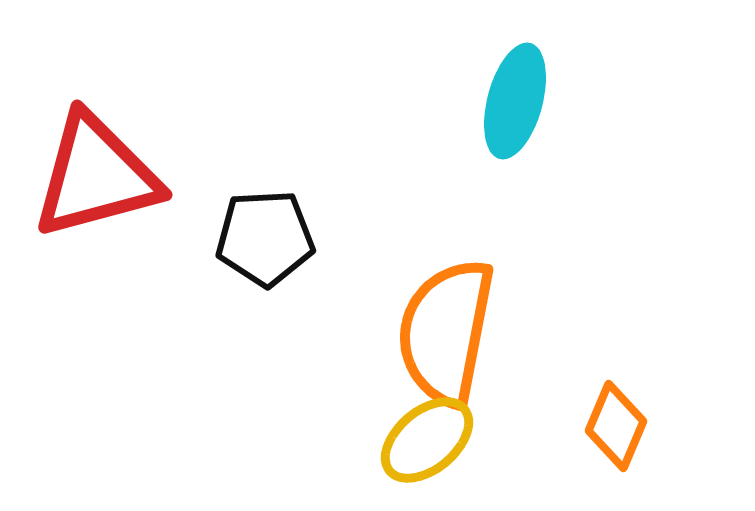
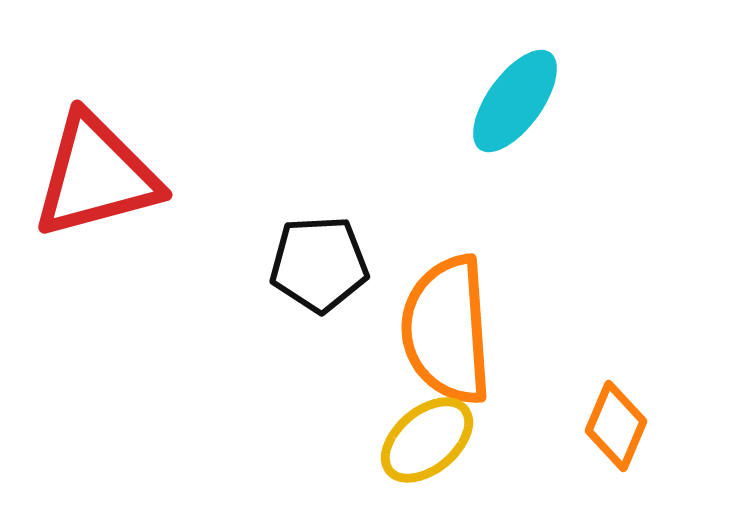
cyan ellipse: rotated 21 degrees clockwise
black pentagon: moved 54 px right, 26 px down
orange semicircle: moved 1 px right, 2 px up; rotated 15 degrees counterclockwise
